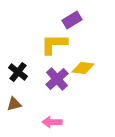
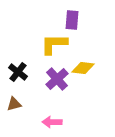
purple rectangle: rotated 54 degrees counterclockwise
